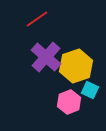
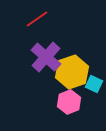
yellow hexagon: moved 4 px left, 6 px down
cyan square: moved 4 px right, 6 px up
